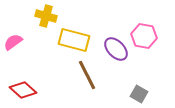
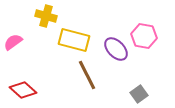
gray square: rotated 24 degrees clockwise
